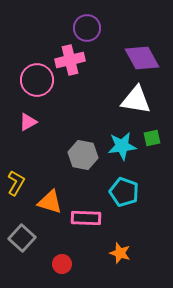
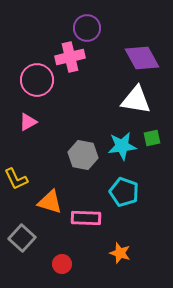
pink cross: moved 3 px up
yellow L-shape: moved 4 px up; rotated 125 degrees clockwise
